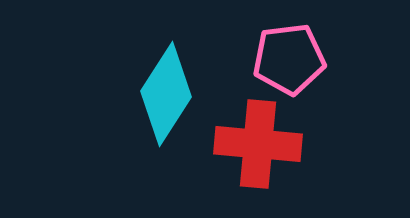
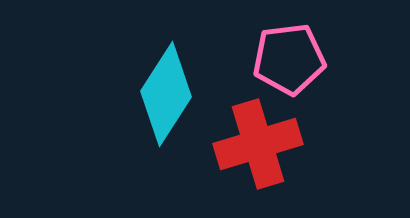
red cross: rotated 22 degrees counterclockwise
